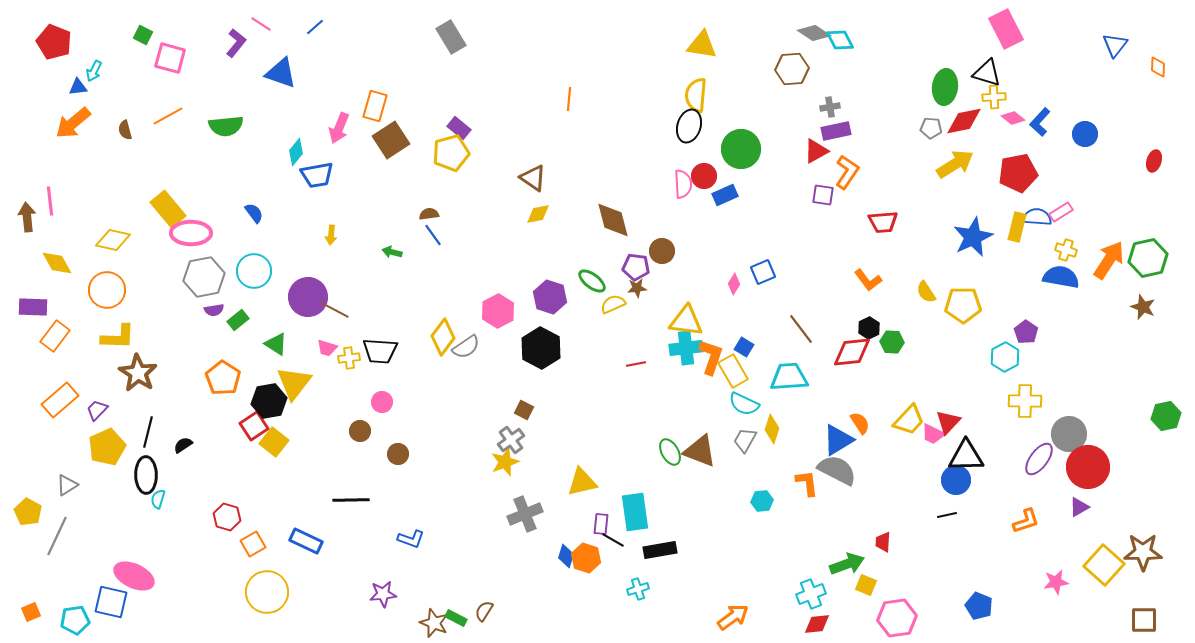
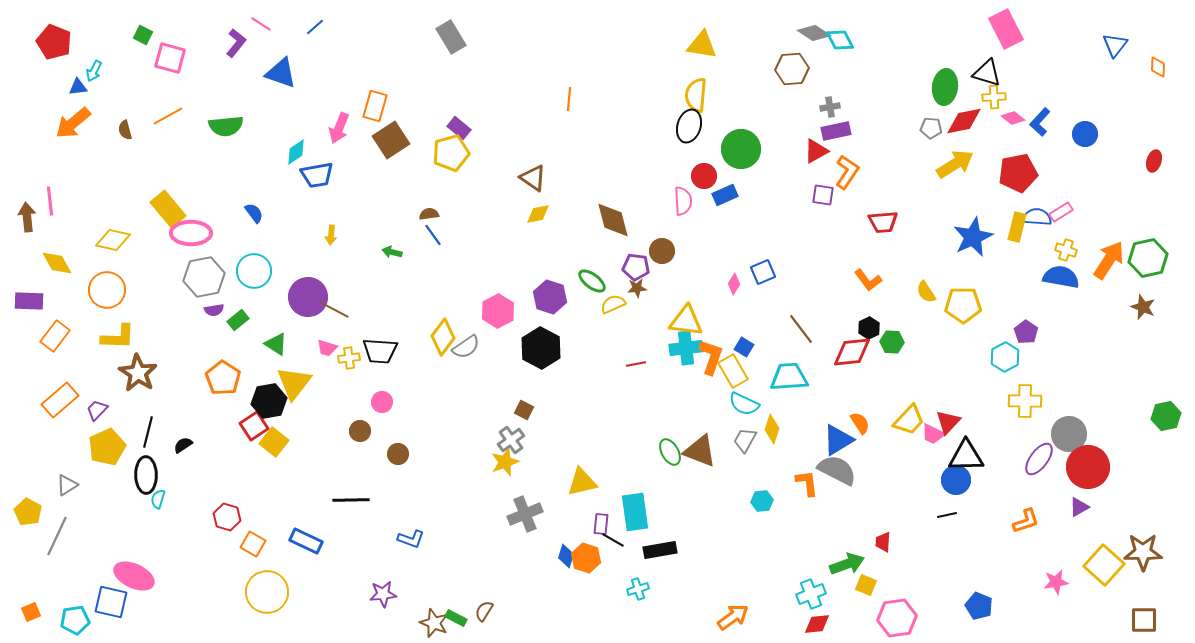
cyan diamond at (296, 152): rotated 16 degrees clockwise
pink semicircle at (683, 184): moved 17 px down
purple rectangle at (33, 307): moved 4 px left, 6 px up
orange square at (253, 544): rotated 30 degrees counterclockwise
